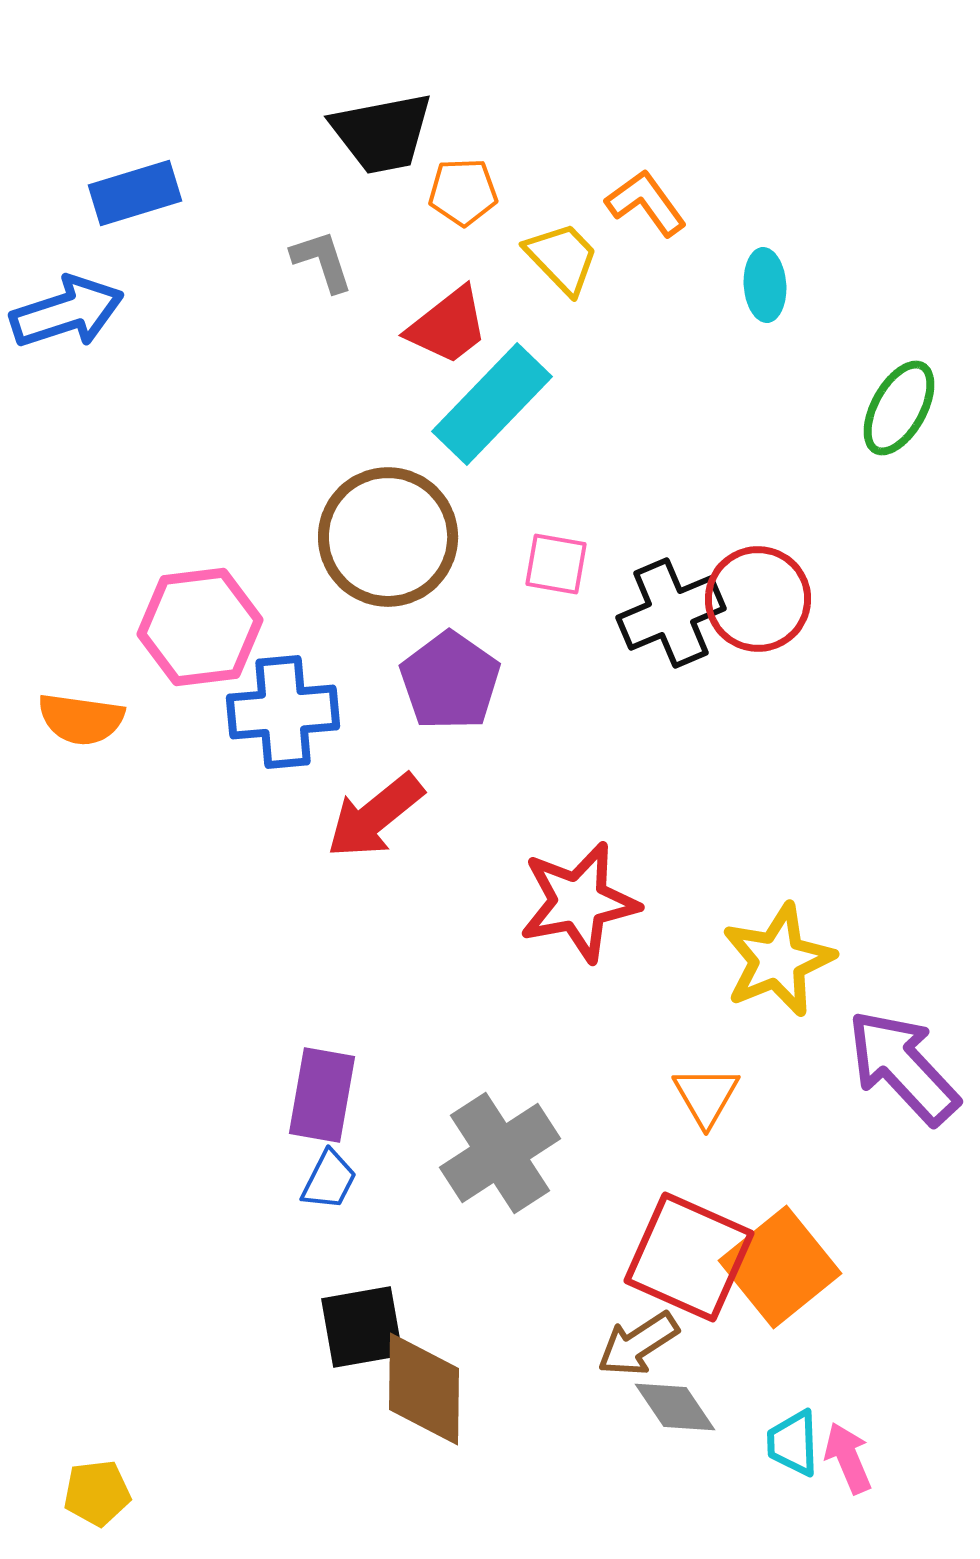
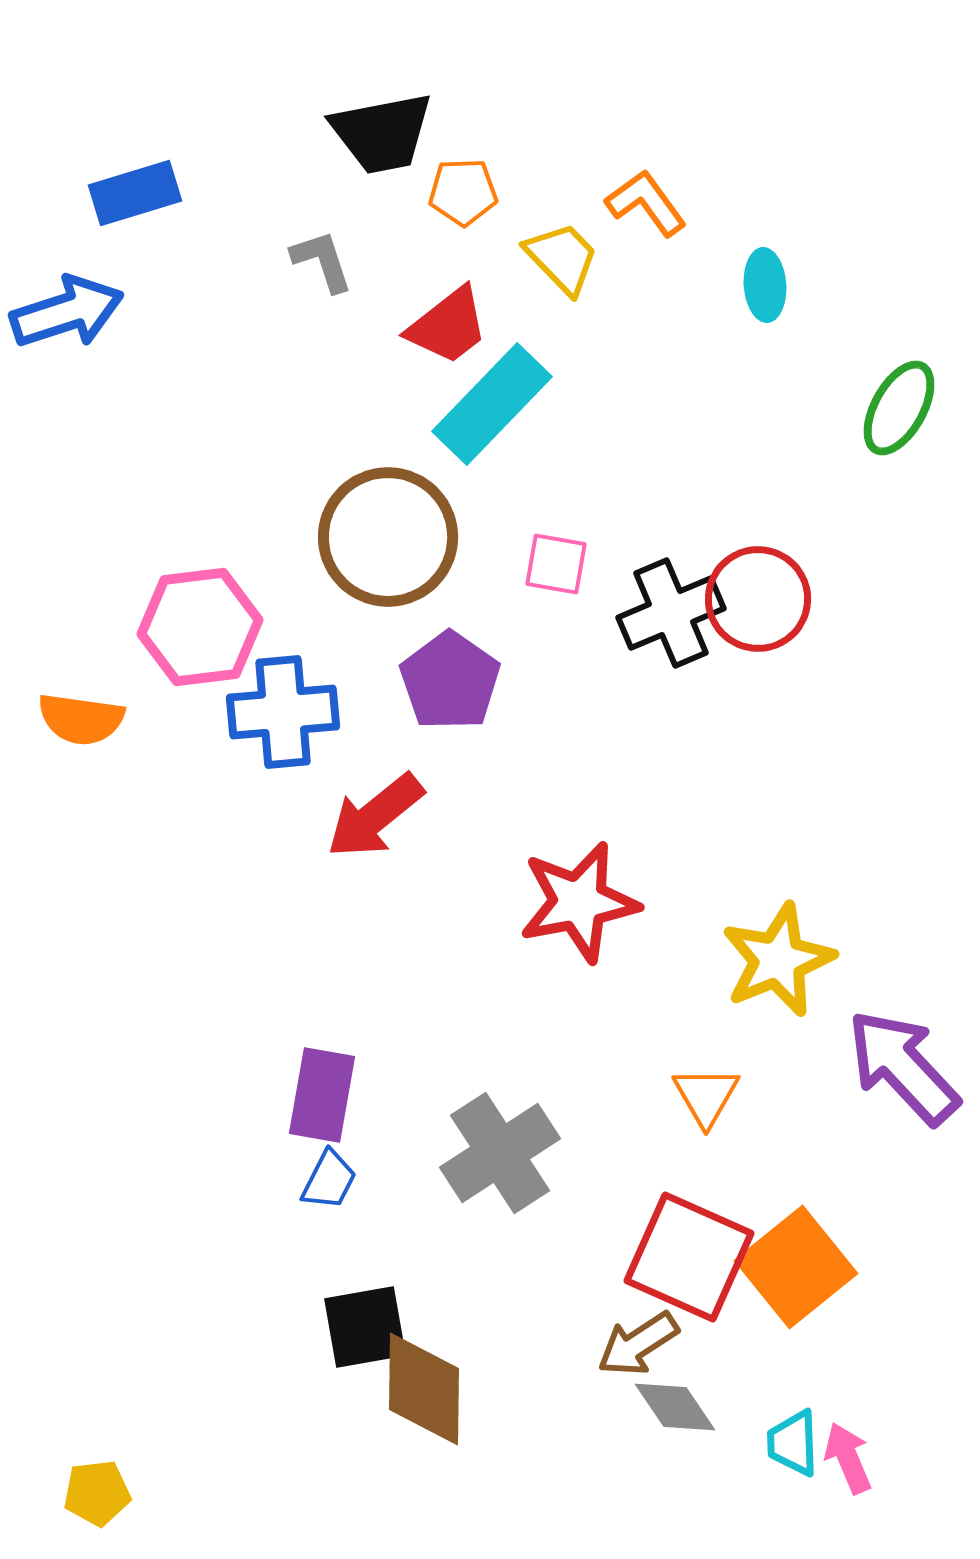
orange square: moved 16 px right
black square: moved 3 px right
